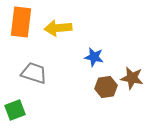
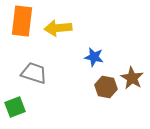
orange rectangle: moved 1 px right, 1 px up
brown star: rotated 20 degrees clockwise
brown hexagon: rotated 20 degrees clockwise
green square: moved 3 px up
